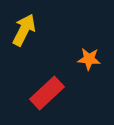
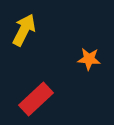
red rectangle: moved 11 px left, 6 px down
